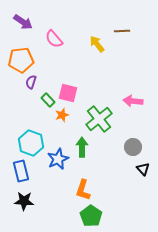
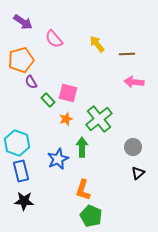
brown line: moved 5 px right, 23 px down
orange pentagon: rotated 10 degrees counterclockwise
purple semicircle: rotated 48 degrees counterclockwise
pink arrow: moved 1 px right, 19 px up
orange star: moved 4 px right, 4 px down
cyan hexagon: moved 14 px left
black triangle: moved 5 px left, 4 px down; rotated 32 degrees clockwise
green pentagon: rotated 10 degrees counterclockwise
